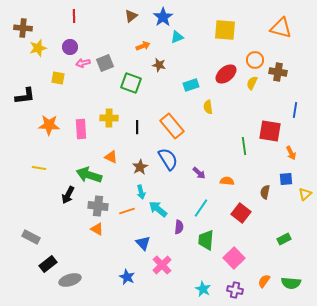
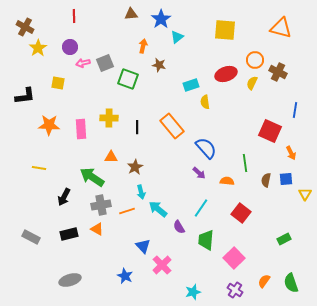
brown triangle at (131, 16): moved 2 px up; rotated 32 degrees clockwise
blue star at (163, 17): moved 2 px left, 2 px down
brown cross at (23, 28): moved 2 px right, 1 px up; rotated 24 degrees clockwise
cyan triangle at (177, 37): rotated 16 degrees counterclockwise
orange arrow at (143, 46): rotated 56 degrees counterclockwise
yellow star at (38, 48): rotated 18 degrees counterclockwise
brown cross at (278, 72): rotated 18 degrees clockwise
red ellipse at (226, 74): rotated 20 degrees clockwise
yellow square at (58, 78): moved 5 px down
green square at (131, 83): moved 3 px left, 4 px up
yellow semicircle at (208, 107): moved 3 px left, 5 px up
red square at (270, 131): rotated 15 degrees clockwise
green line at (244, 146): moved 1 px right, 17 px down
orange triangle at (111, 157): rotated 24 degrees counterclockwise
blue semicircle at (168, 159): moved 38 px right, 11 px up; rotated 10 degrees counterclockwise
brown star at (140, 167): moved 5 px left
green arrow at (89, 175): moved 3 px right, 2 px down; rotated 15 degrees clockwise
brown semicircle at (265, 192): moved 1 px right, 12 px up
yellow triangle at (305, 194): rotated 16 degrees counterclockwise
black arrow at (68, 195): moved 4 px left, 2 px down
gray cross at (98, 206): moved 3 px right, 1 px up; rotated 18 degrees counterclockwise
purple semicircle at (179, 227): rotated 144 degrees clockwise
blue triangle at (143, 243): moved 3 px down
black rectangle at (48, 264): moved 21 px right, 30 px up; rotated 24 degrees clockwise
blue star at (127, 277): moved 2 px left, 1 px up
green semicircle at (291, 283): rotated 66 degrees clockwise
cyan star at (203, 289): moved 10 px left, 3 px down; rotated 28 degrees clockwise
purple cross at (235, 290): rotated 21 degrees clockwise
